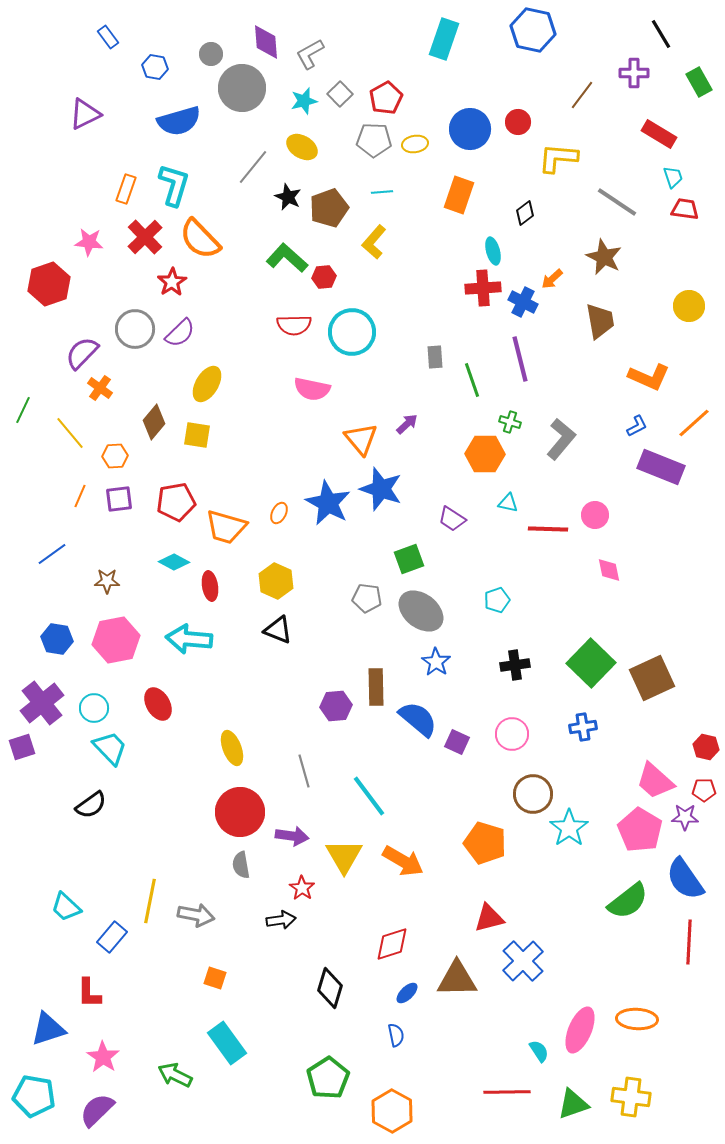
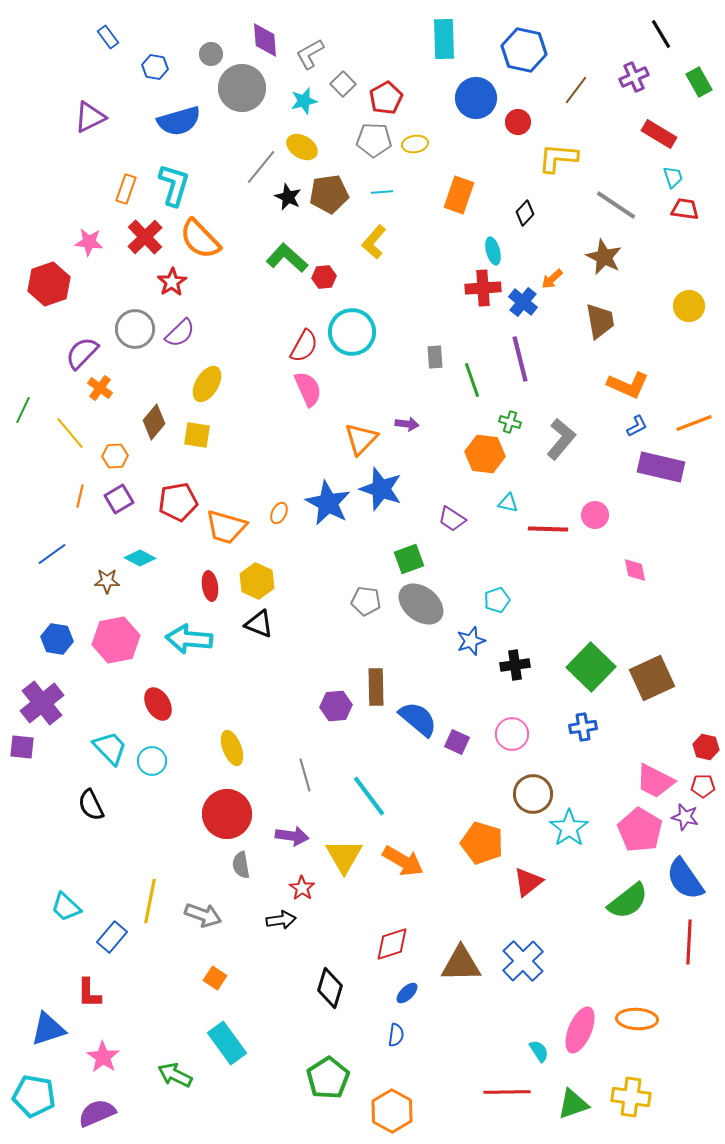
blue hexagon at (533, 30): moved 9 px left, 20 px down
cyan rectangle at (444, 39): rotated 21 degrees counterclockwise
purple diamond at (266, 42): moved 1 px left, 2 px up
purple cross at (634, 73): moved 4 px down; rotated 24 degrees counterclockwise
gray square at (340, 94): moved 3 px right, 10 px up
brown line at (582, 95): moved 6 px left, 5 px up
purple triangle at (85, 114): moved 5 px right, 3 px down
blue circle at (470, 129): moved 6 px right, 31 px up
gray line at (253, 167): moved 8 px right
gray line at (617, 202): moved 1 px left, 3 px down
brown pentagon at (329, 208): moved 14 px up; rotated 12 degrees clockwise
black diamond at (525, 213): rotated 10 degrees counterclockwise
blue cross at (523, 302): rotated 12 degrees clockwise
red semicircle at (294, 325): moved 10 px right, 21 px down; rotated 60 degrees counterclockwise
orange L-shape at (649, 377): moved 21 px left, 8 px down
pink semicircle at (312, 389): moved 4 px left; rotated 126 degrees counterclockwise
orange line at (694, 423): rotated 21 degrees clockwise
purple arrow at (407, 424): rotated 50 degrees clockwise
orange triangle at (361, 439): rotated 24 degrees clockwise
orange hexagon at (485, 454): rotated 6 degrees clockwise
purple rectangle at (661, 467): rotated 9 degrees counterclockwise
orange line at (80, 496): rotated 10 degrees counterclockwise
purple square at (119, 499): rotated 24 degrees counterclockwise
red pentagon at (176, 502): moved 2 px right
cyan diamond at (174, 562): moved 34 px left, 4 px up
pink diamond at (609, 570): moved 26 px right
yellow hexagon at (276, 581): moved 19 px left
gray pentagon at (367, 598): moved 1 px left, 3 px down
gray ellipse at (421, 611): moved 7 px up
black triangle at (278, 630): moved 19 px left, 6 px up
blue star at (436, 662): moved 35 px right, 21 px up; rotated 20 degrees clockwise
green square at (591, 663): moved 4 px down
cyan circle at (94, 708): moved 58 px right, 53 px down
purple square at (22, 747): rotated 24 degrees clockwise
gray line at (304, 771): moved 1 px right, 4 px down
pink trapezoid at (655, 781): rotated 15 degrees counterclockwise
red pentagon at (704, 790): moved 1 px left, 4 px up
black semicircle at (91, 805): rotated 100 degrees clockwise
red circle at (240, 812): moved 13 px left, 2 px down
purple star at (685, 817): rotated 12 degrees clockwise
orange pentagon at (485, 843): moved 3 px left
gray arrow at (196, 915): moved 7 px right; rotated 9 degrees clockwise
red triangle at (489, 918): moved 39 px right, 36 px up; rotated 24 degrees counterclockwise
orange square at (215, 978): rotated 15 degrees clockwise
brown triangle at (457, 979): moved 4 px right, 15 px up
blue semicircle at (396, 1035): rotated 20 degrees clockwise
purple semicircle at (97, 1110): moved 3 px down; rotated 21 degrees clockwise
